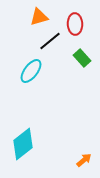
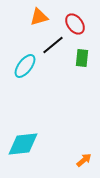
red ellipse: rotated 35 degrees counterclockwise
black line: moved 3 px right, 4 px down
green rectangle: rotated 48 degrees clockwise
cyan ellipse: moved 6 px left, 5 px up
cyan diamond: rotated 32 degrees clockwise
